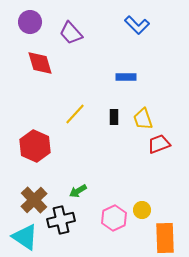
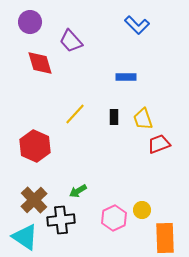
purple trapezoid: moved 8 px down
black cross: rotated 8 degrees clockwise
